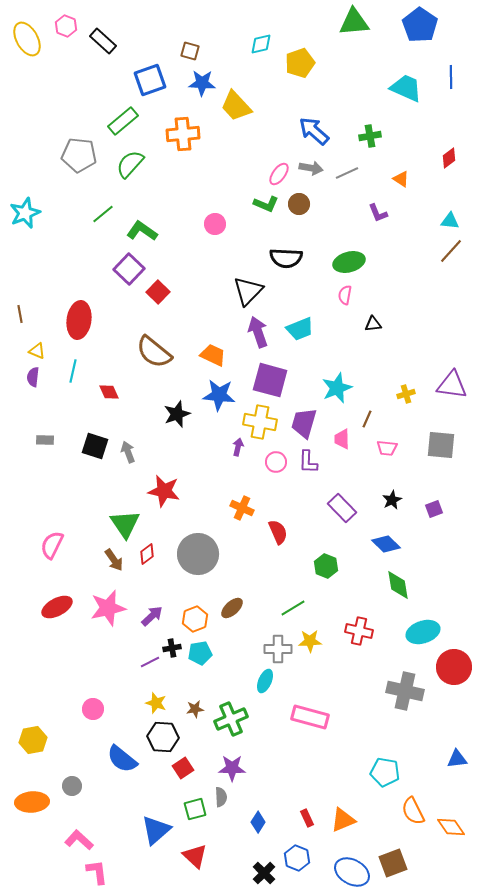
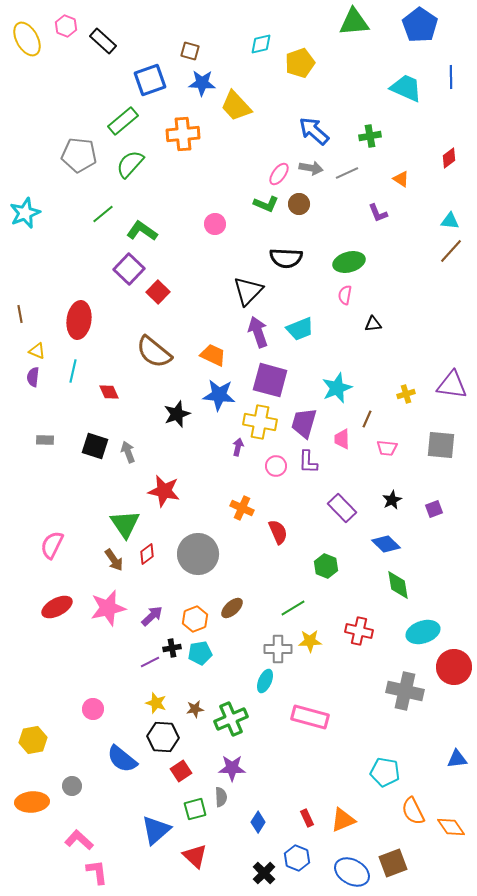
pink circle at (276, 462): moved 4 px down
red square at (183, 768): moved 2 px left, 3 px down
